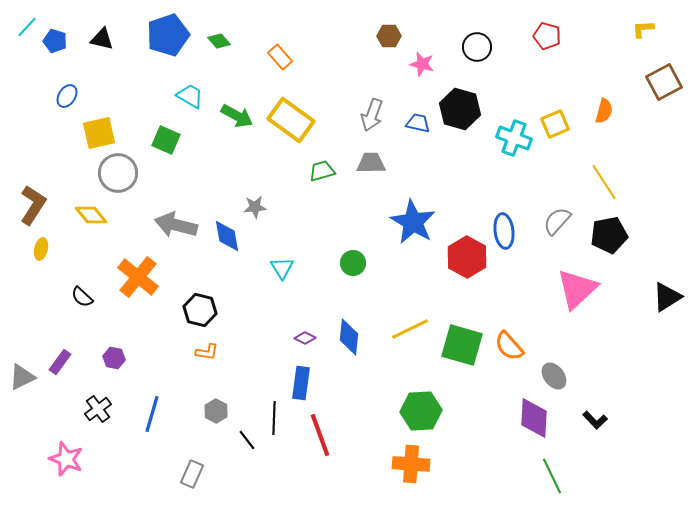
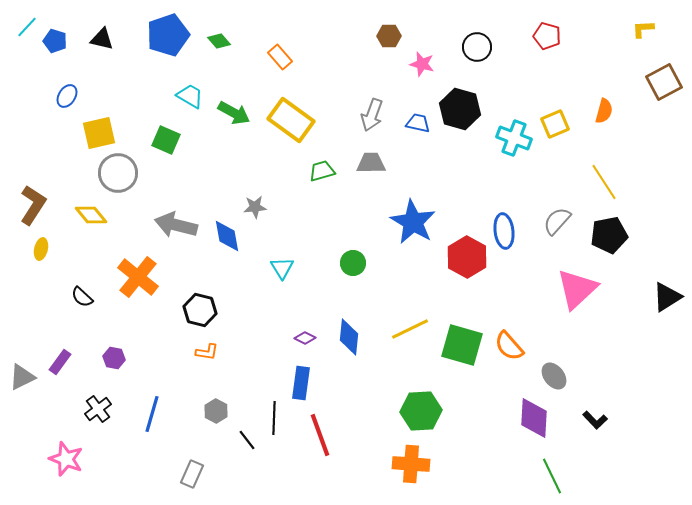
green arrow at (237, 116): moved 3 px left, 3 px up
